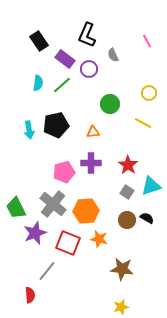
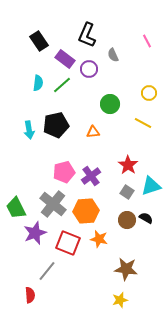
purple cross: moved 13 px down; rotated 36 degrees counterclockwise
black semicircle: moved 1 px left
brown star: moved 4 px right
yellow star: moved 1 px left, 7 px up
